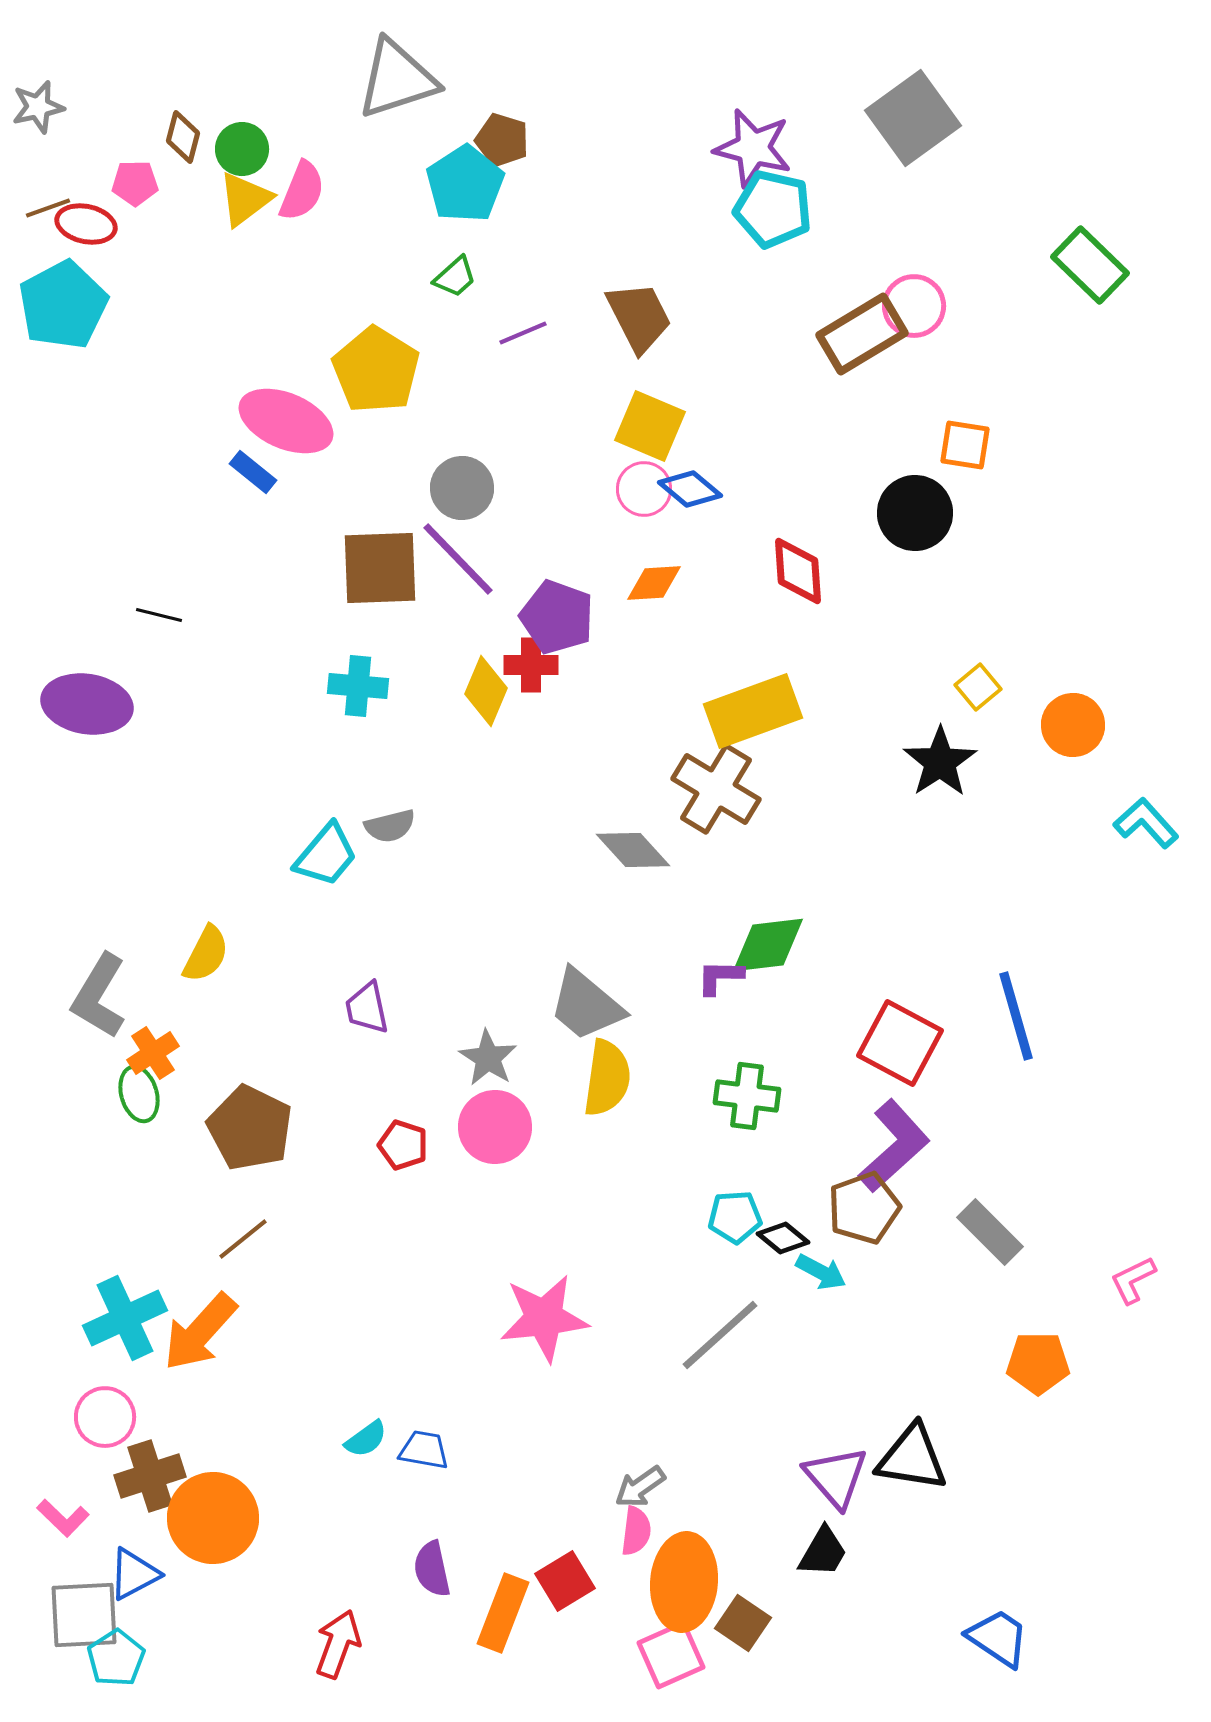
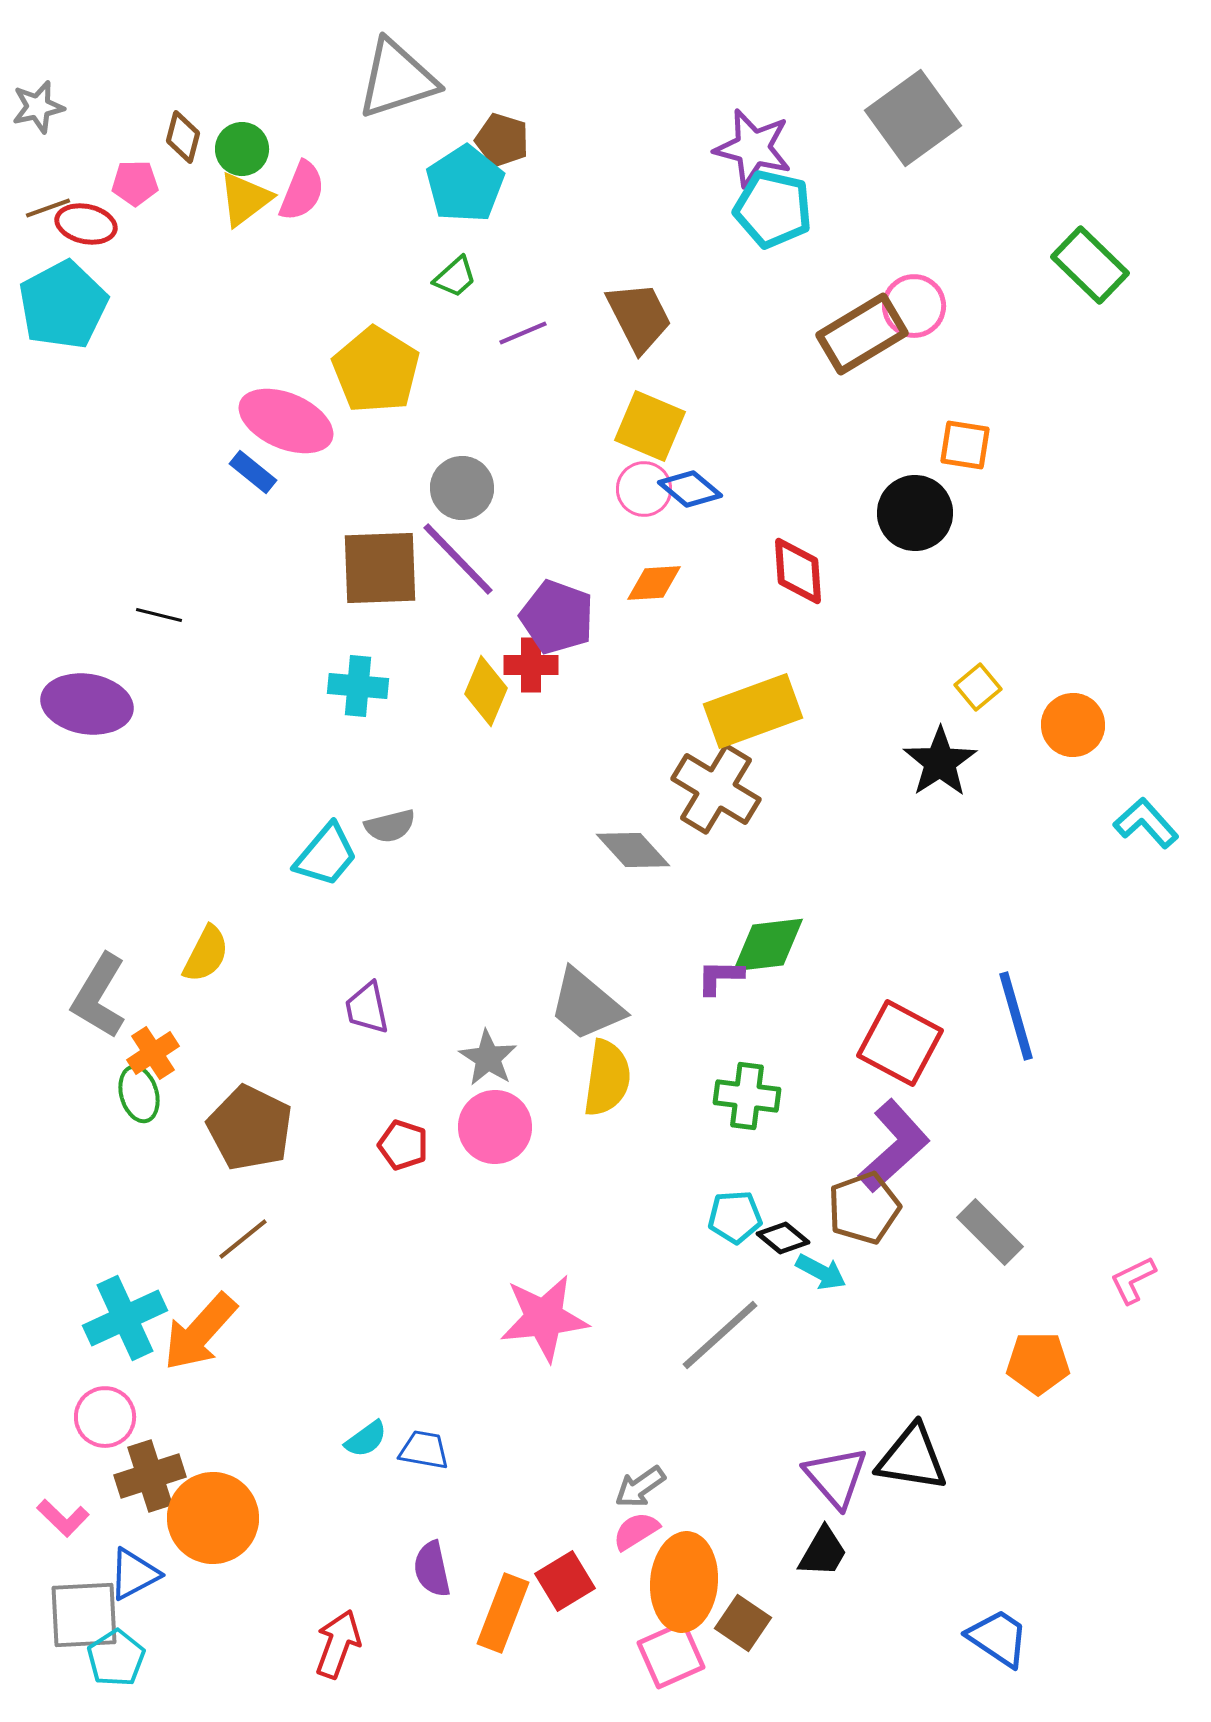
pink semicircle at (636, 1531): rotated 129 degrees counterclockwise
